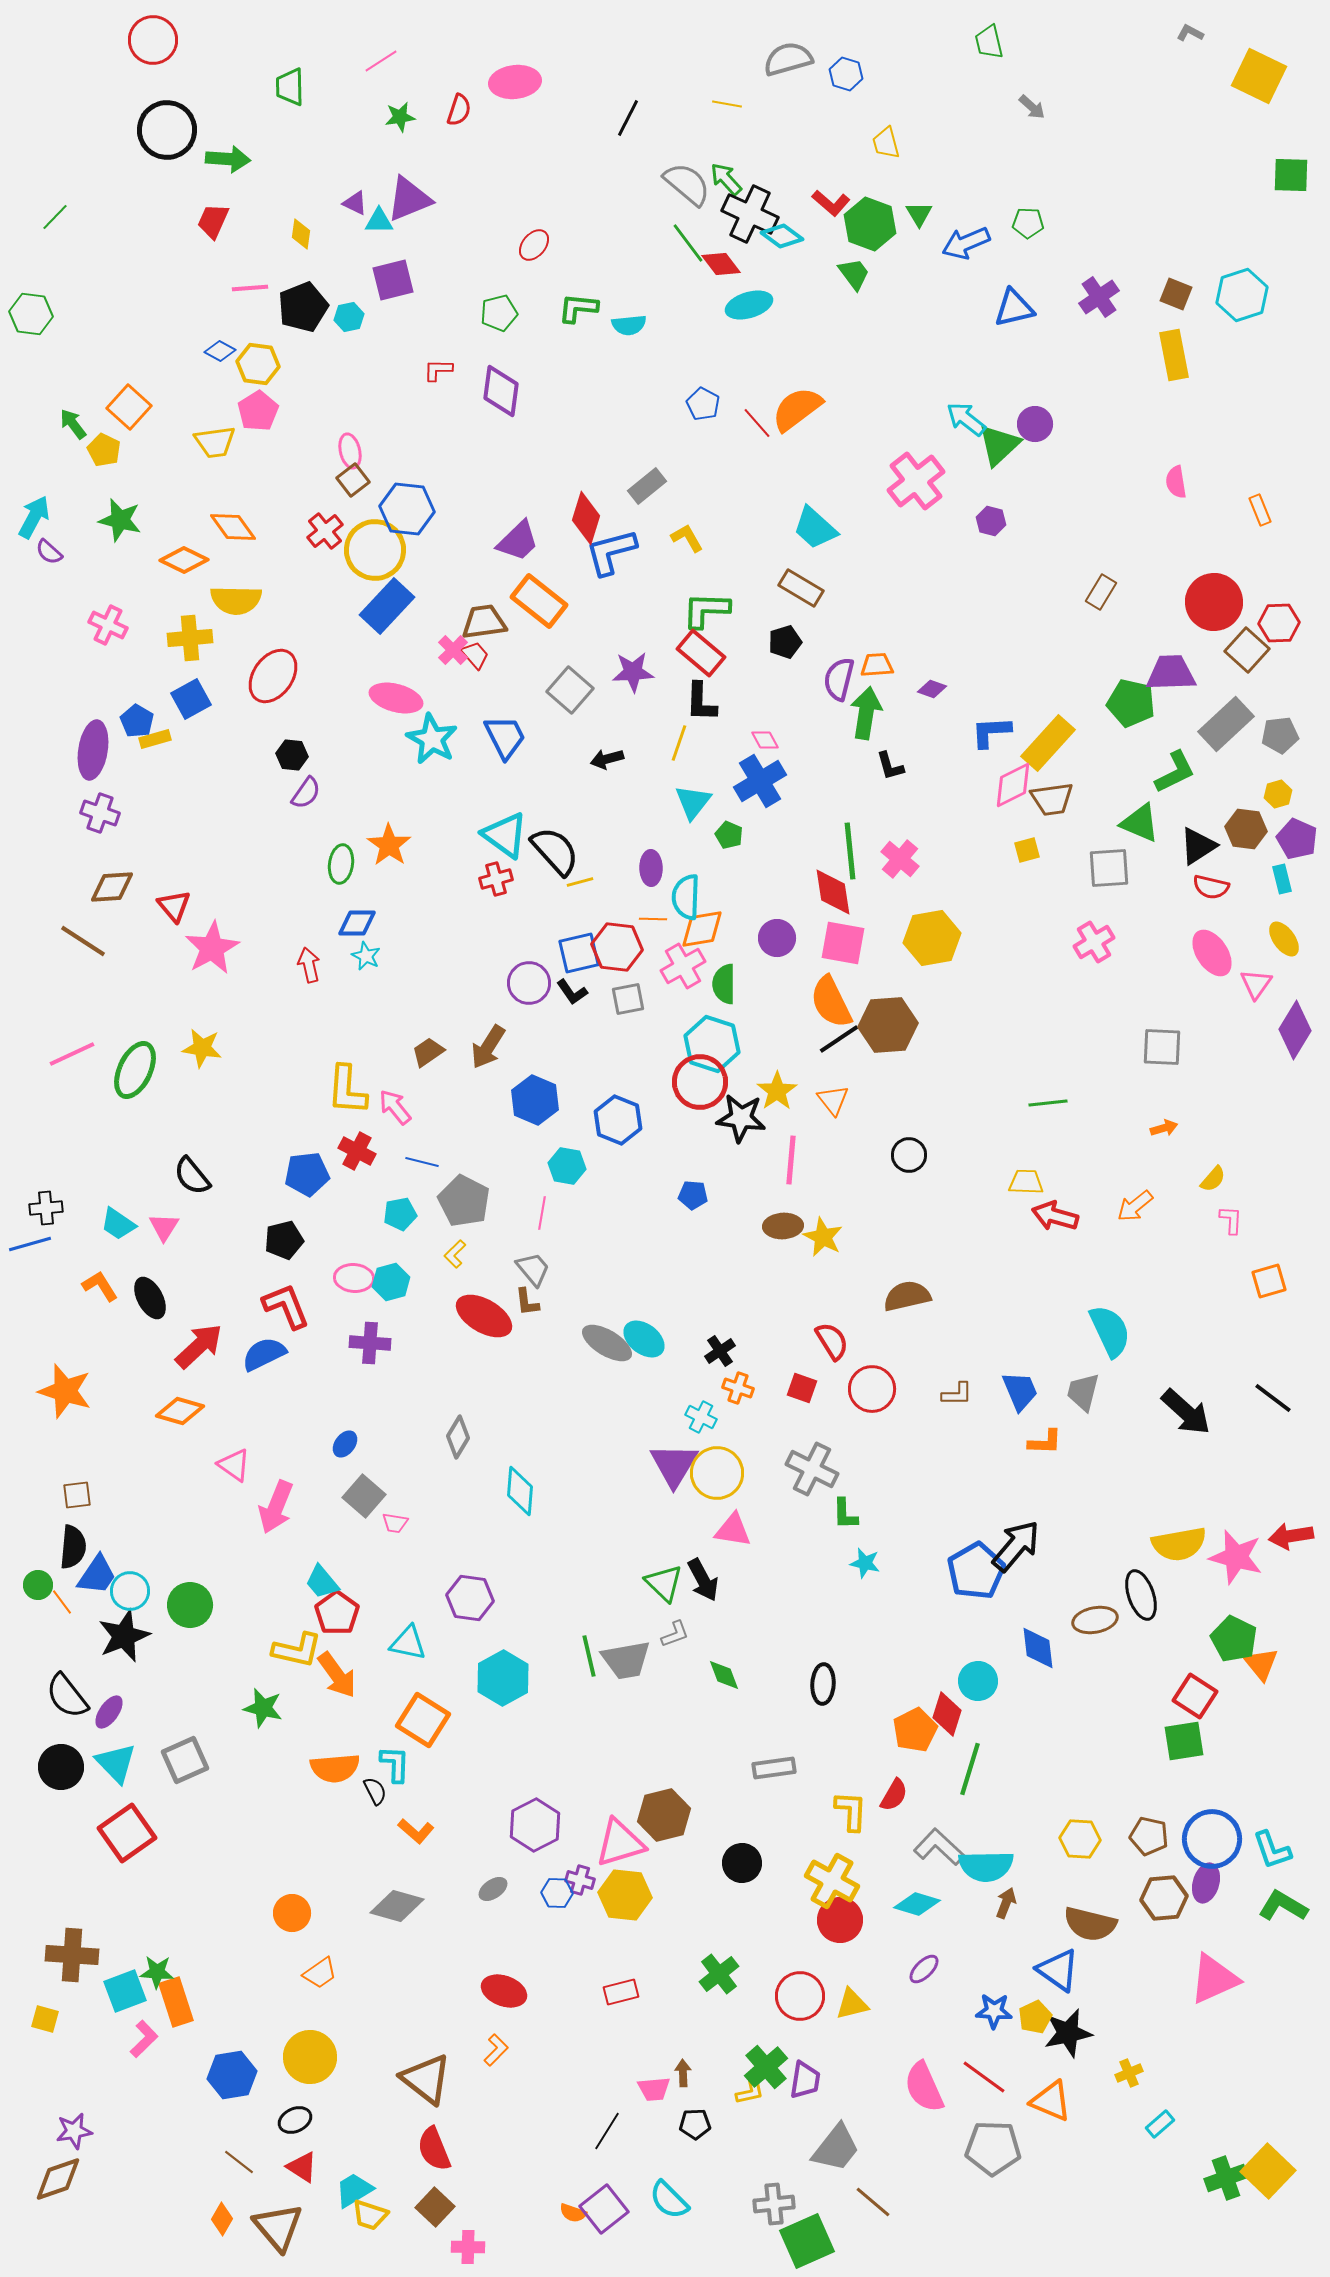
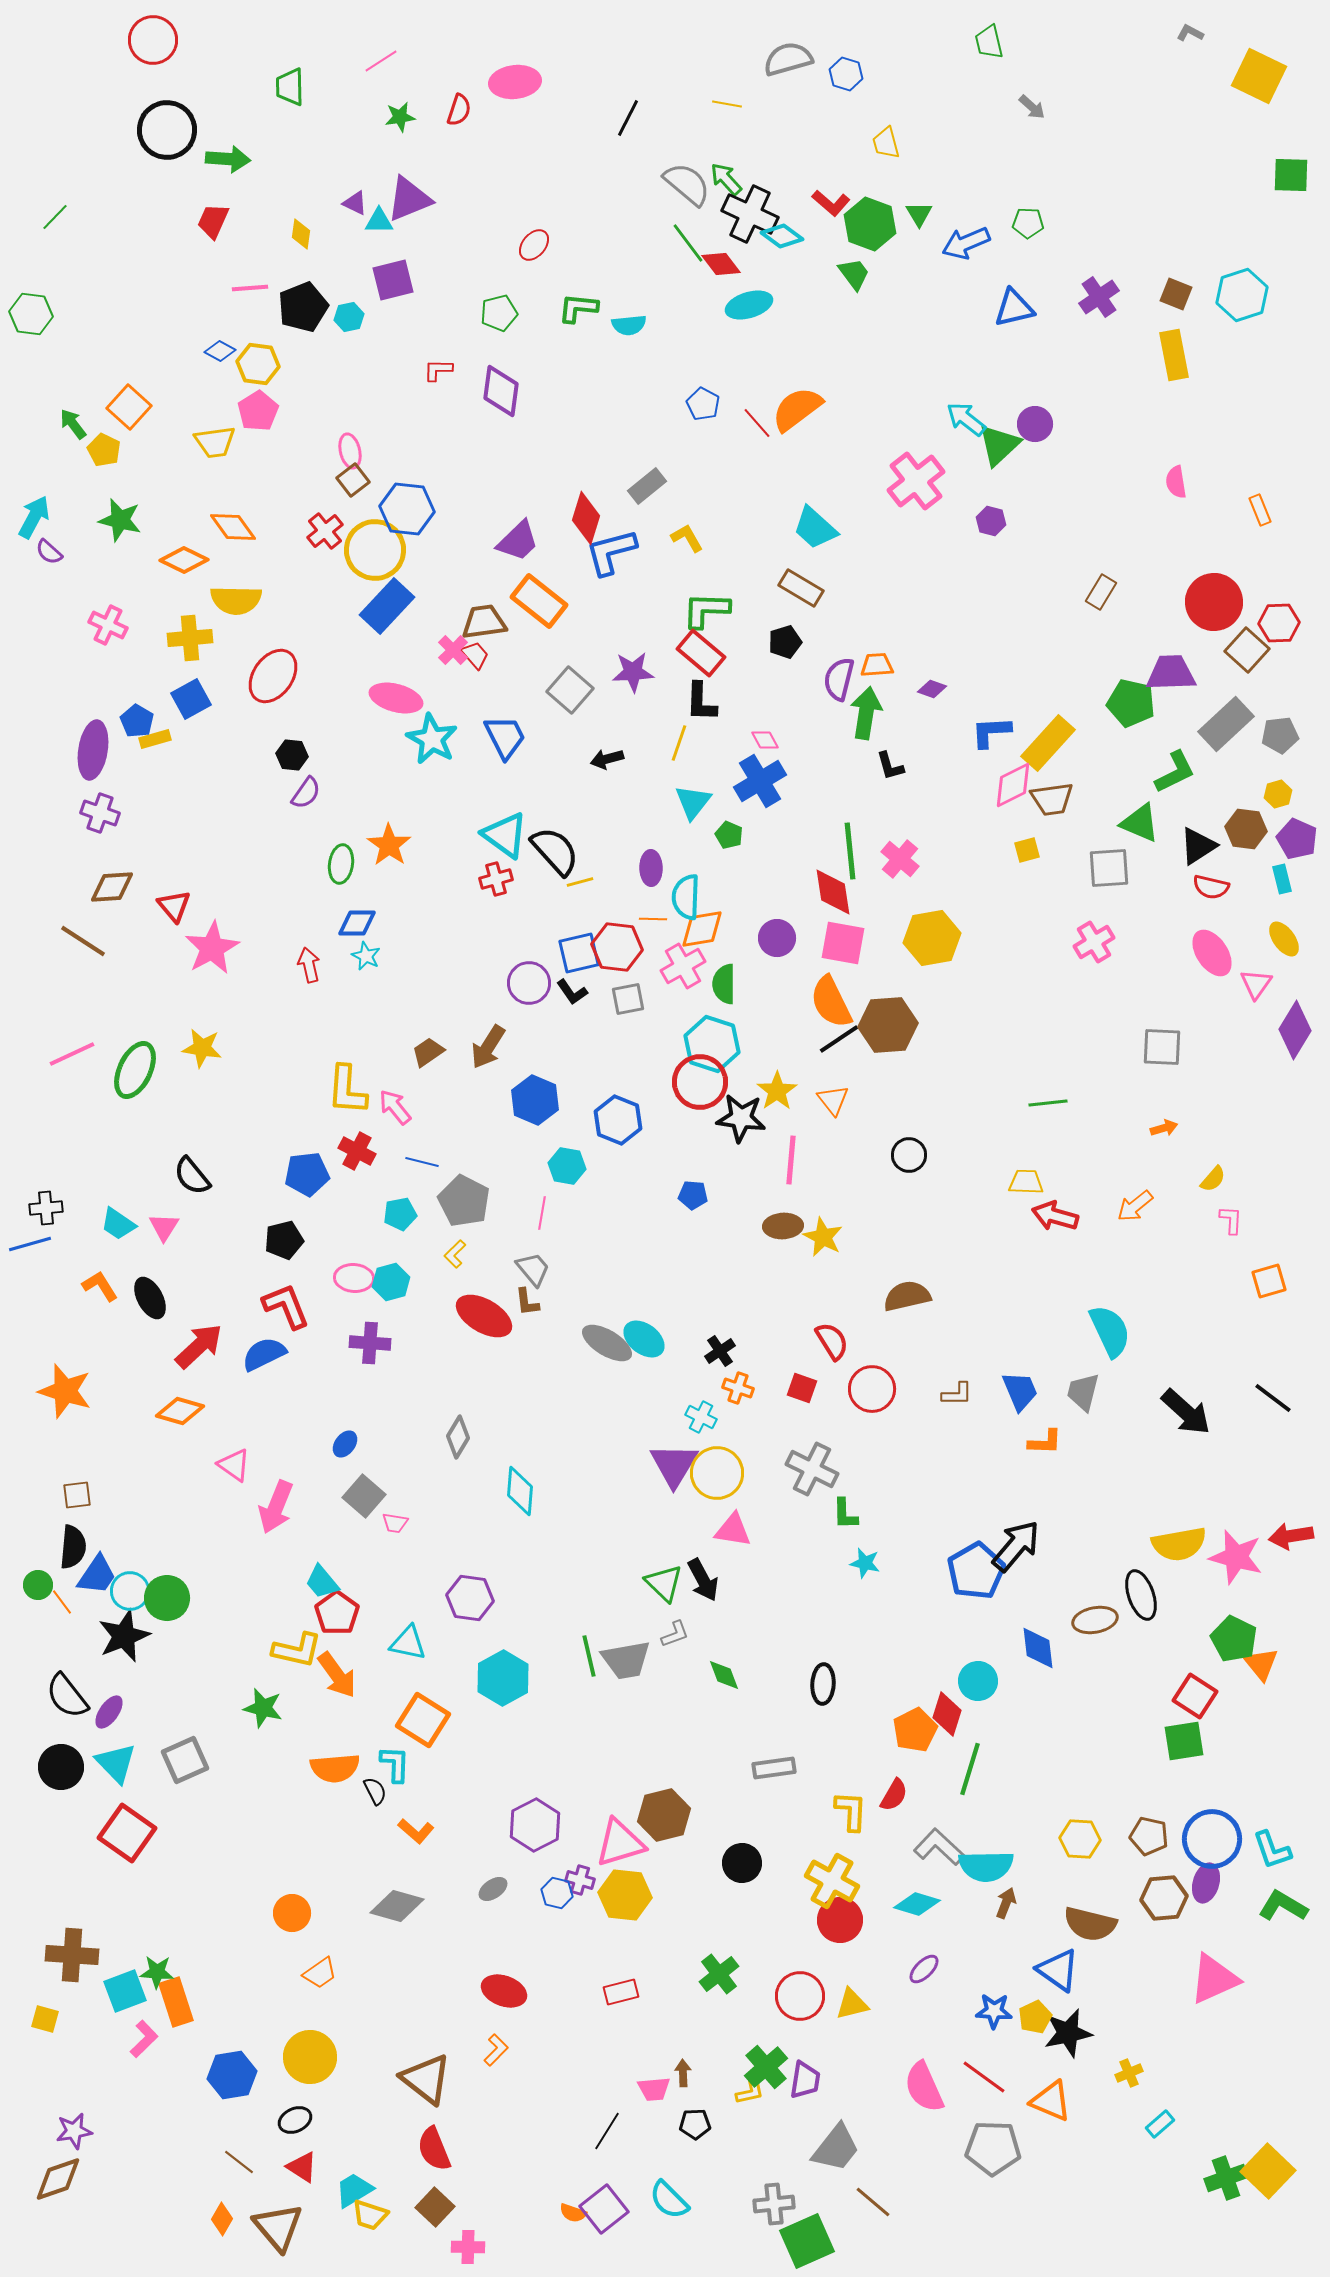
green circle at (190, 1605): moved 23 px left, 7 px up
red square at (127, 1833): rotated 20 degrees counterclockwise
blue hexagon at (557, 1893): rotated 12 degrees clockwise
